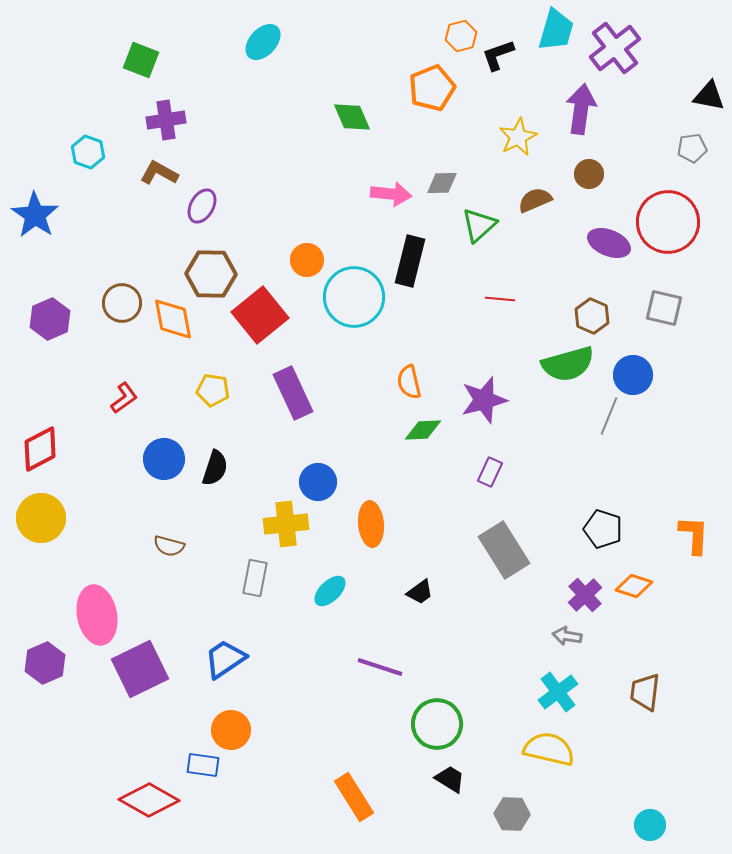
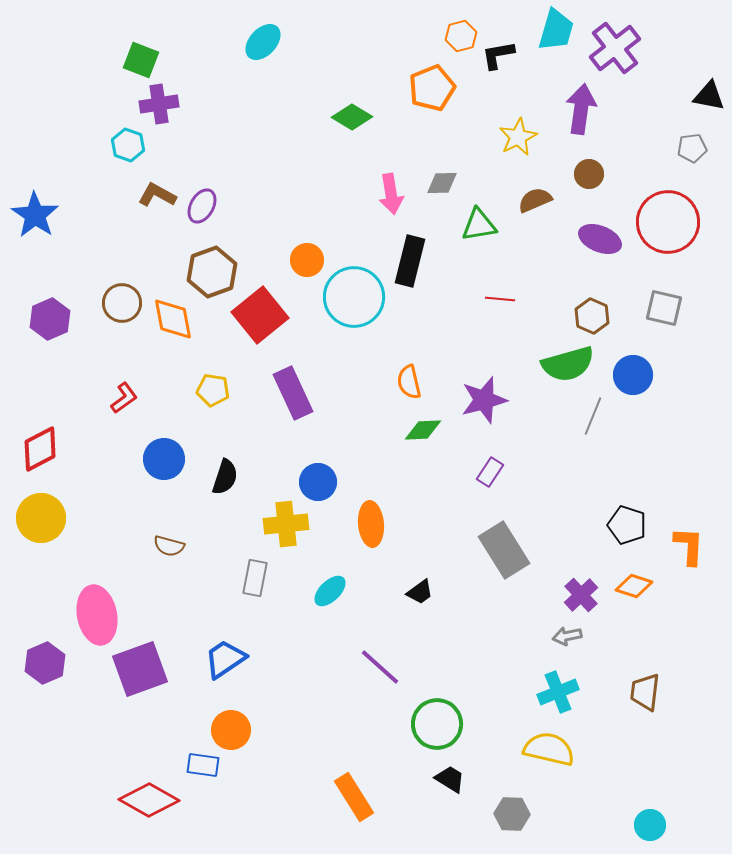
black L-shape at (498, 55): rotated 9 degrees clockwise
green diamond at (352, 117): rotated 36 degrees counterclockwise
purple cross at (166, 120): moved 7 px left, 16 px up
cyan hexagon at (88, 152): moved 40 px right, 7 px up
brown L-shape at (159, 173): moved 2 px left, 22 px down
pink arrow at (391, 194): rotated 75 degrees clockwise
green triangle at (479, 225): rotated 33 degrees clockwise
purple ellipse at (609, 243): moved 9 px left, 4 px up
brown hexagon at (211, 274): moved 1 px right, 2 px up; rotated 21 degrees counterclockwise
gray line at (609, 416): moved 16 px left
black semicircle at (215, 468): moved 10 px right, 9 px down
purple rectangle at (490, 472): rotated 8 degrees clockwise
black pentagon at (603, 529): moved 24 px right, 4 px up
orange L-shape at (694, 535): moved 5 px left, 11 px down
purple cross at (585, 595): moved 4 px left
gray arrow at (567, 636): rotated 20 degrees counterclockwise
purple line at (380, 667): rotated 24 degrees clockwise
purple square at (140, 669): rotated 6 degrees clockwise
cyan cross at (558, 692): rotated 15 degrees clockwise
